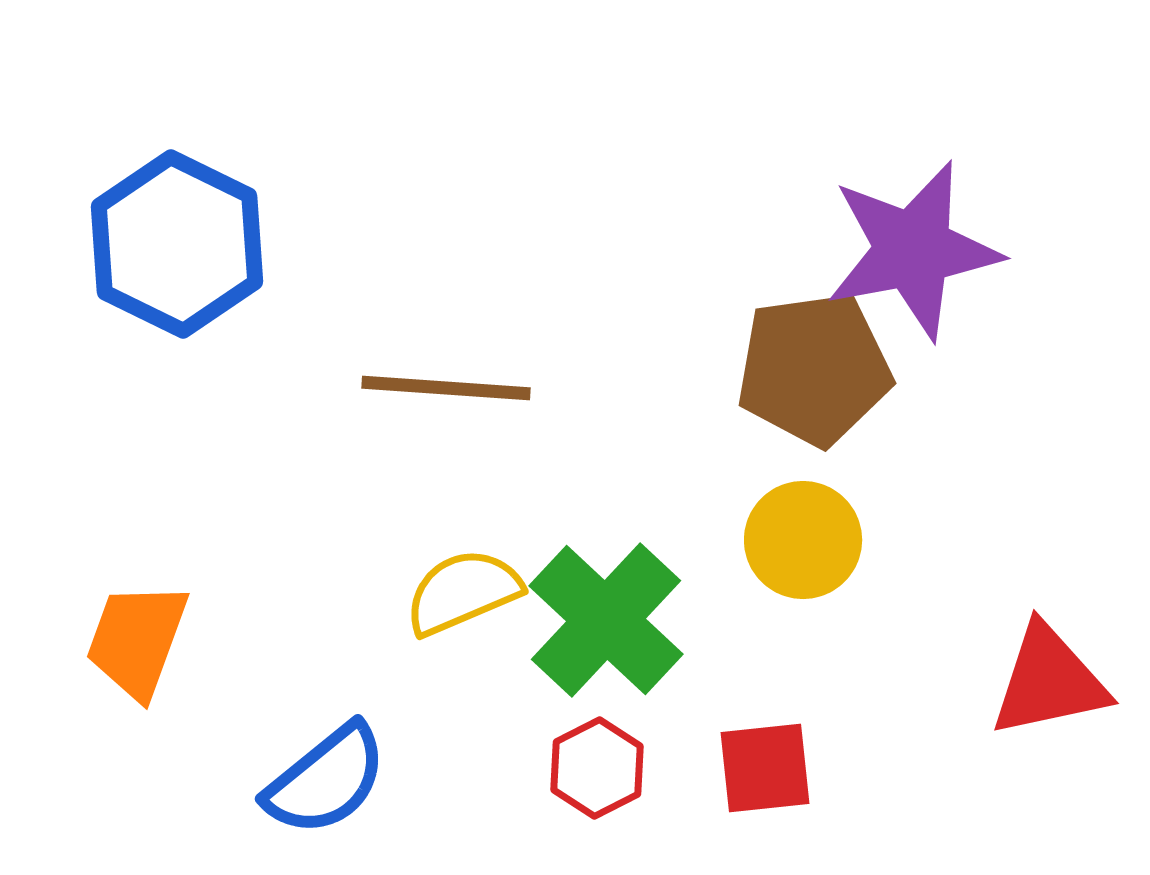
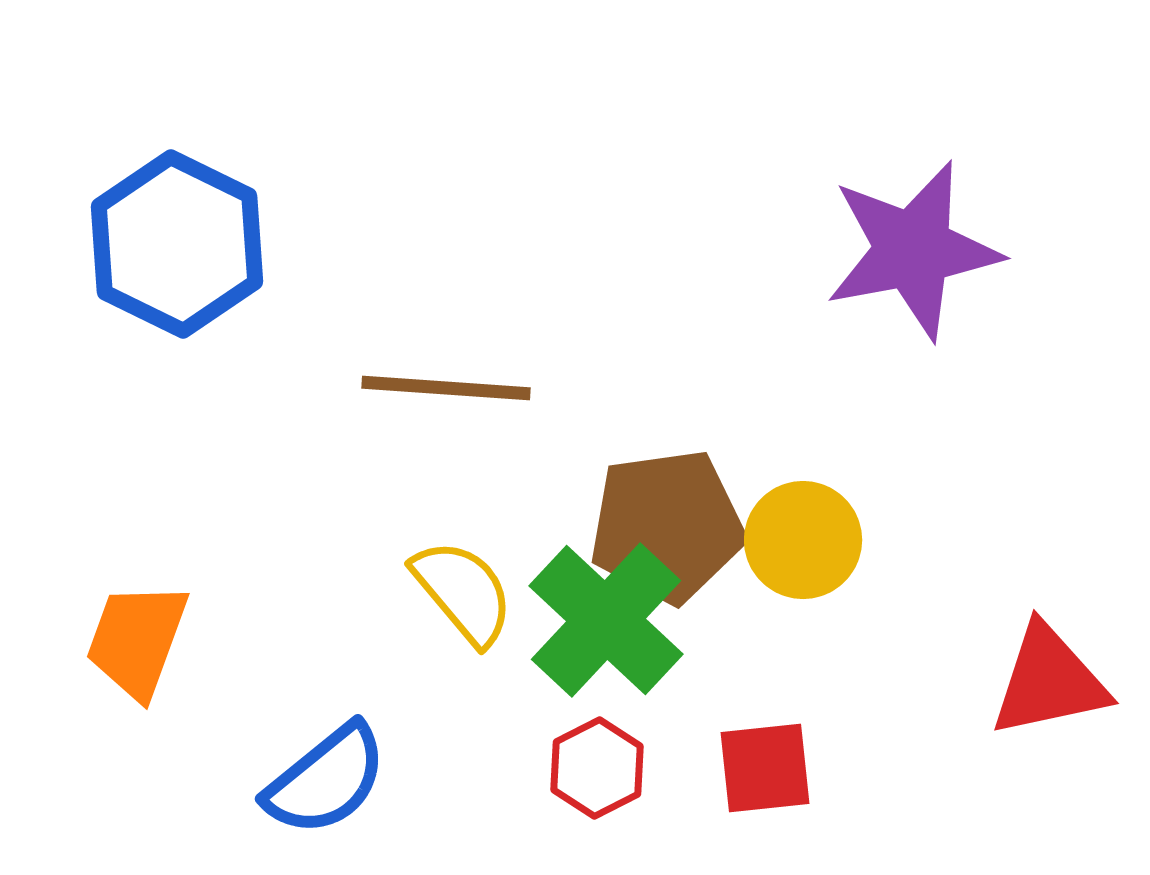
brown pentagon: moved 147 px left, 157 px down
yellow semicircle: rotated 73 degrees clockwise
